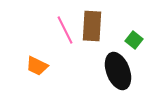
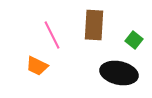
brown rectangle: moved 2 px right, 1 px up
pink line: moved 13 px left, 5 px down
black ellipse: moved 1 px right, 2 px down; rotated 57 degrees counterclockwise
